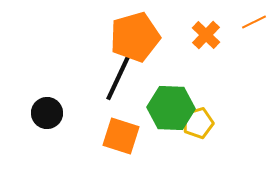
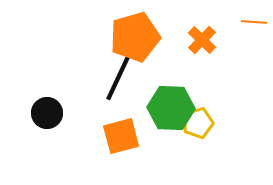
orange line: rotated 30 degrees clockwise
orange cross: moved 4 px left, 5 px down
orange square: rotated 33 degrees counterclockwise
